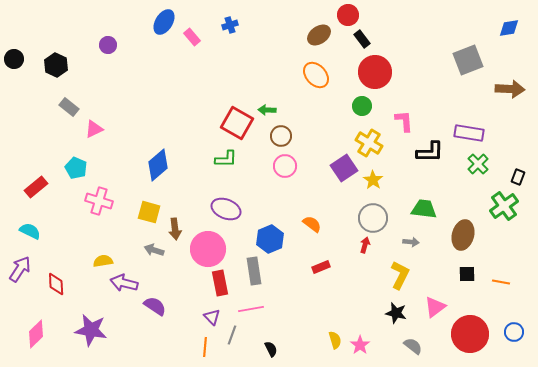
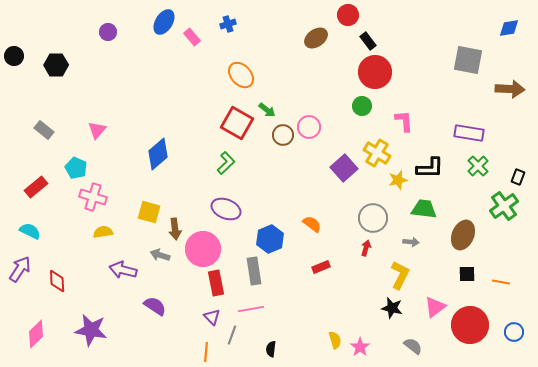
blue cross at (230, 25): moved 2 px left, 1 px up
brown ellipse at (319, 35): moved 3 px left, 3 px down
black rectangle at (362, 39): moved 6 px right, 2 px down
purple circle at (108, 45): moved 13 px up
black circle at (14, 59): moved 3 px up
gray square at (468, 60): rotated 32 degrees clockwise
black hexagon at (56, 65): rotated 25 degrees counterclockwise
orange ellipse at (316, 75): moved 75 px left
gray rectangle at (69, 107): moved 25 px left, 23 px down
green arrow at (267, 110): rotated 144 degrees counterclockwise
pink triangle at (94, 129): moved 3 px right, 1 px down; rotated 24 degrees counterclockwise
brown circle at (281, 136): moved 2 px right, 1 px up
yellow cross at (369, 143): moved 8 px right, 10 px down
black L-shape at (430, 152): moved 16 px down
green L-shape at (226, 159): moved 4 px down; rotated 45 degrees counterclockwise
green cross at (478, 164): moved 2 px down
blue diamond at (158, 165): moved 11 px up
pink circle at (285, 166): moved 24 px right, 39 px up
purple square at (344, 168): rotated 8 degrees counterclockwise
yellow star at (373, 180): moved 25 px right; rotated 24 degrees clockwise
pink cross at (99, 201): moved 6 px left, 4 px up
brown ellipse at (463, 235): rotated 8 degrees clockwise
red arrow at (365, 245): moved 1 px right, 3 px down
pink circle at (208, 249): moved 5 px left
gray arrow at (154, 250): moved 6 px right, 5 px down
yellow semicircle at (103, 261): moved 29 px up
purple arrow at (124, 283): moved 1 px left, 13 px up
red rectangle at (220, 283): moved 4 px left
red diamond at (56, 284): moved 1 px right, 3 px up
black star at (396, 313): moved 4 px left, 5 px up
red circle at (470, 334): moved 9 px up
pink star at (360, 345): moved 2 px down
orange line at (205, 347): moved 1 px right, 5 px down
black semicircle at (271, 349): rotated 147 degrees counterclockwise
